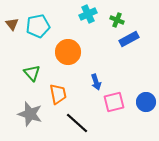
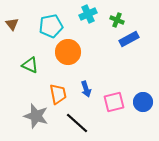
cyan pentagon: moved 13 px right
green triangle: moved 2 px left, 8 px up; rotated 24 degrees counterclockwise
blue arrow: moved 10 px left, 7 px down
blue circle: moved 3 px left
gray star: moved 6 px right, 2 px down
